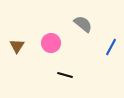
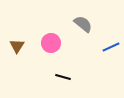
blue line: rotated 36 degrees clockwise
black line: moved 2 px left, 2 px down
